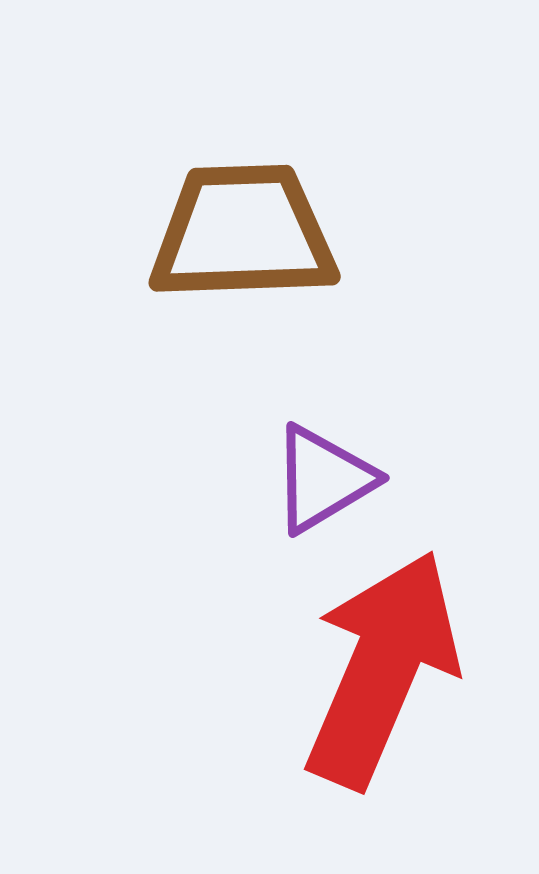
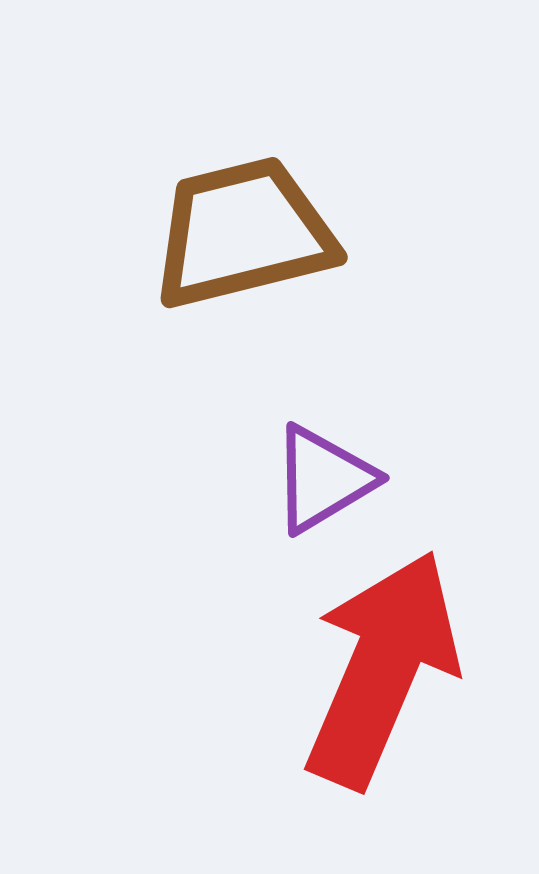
brown trapezoid: rotated 12 degrees counterclockwise
